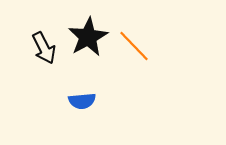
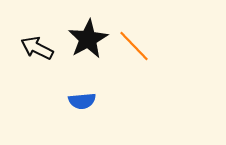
black star: moved 2 px down
black arrow: moved 7 px left; rotated 144 degrees clockwise
